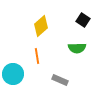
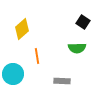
black square: moved 2 px down
yellow diamond: moved 19 px left, 3 px down
gray rectangle: moved 2 px right, 1 px down; rotated 21 degrees counterclockwise
